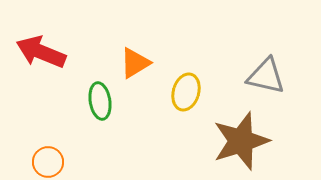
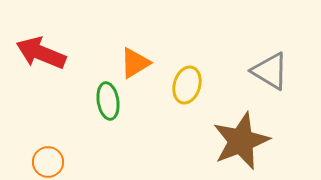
red arrow: moved 1 px down
gray triangle: moved 4 px right, 5 px up; rotated 18 degrees clockwise
yellow ellipse: moved 1 px right, 7 px up
green ellipse: moved 8 px right
brown star: rotated 4 degrees counterclockwise
